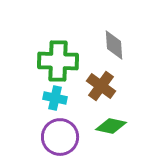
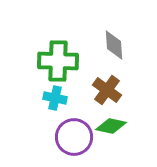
brown cross: moved 6 px right, 4 px down
purple circle: moved 14 px right
